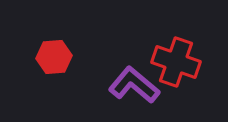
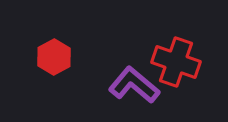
red hexagon: rotated 24 degrees counterclockwise
